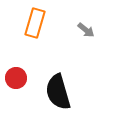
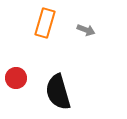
orange rectangle: moved 10 px right
gray arrow: rotated 18 degrees counterclockwise
